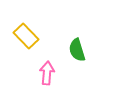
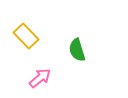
pink arrow: moved 7 px left, 5 px down; rotated 45 degrees clockwise
